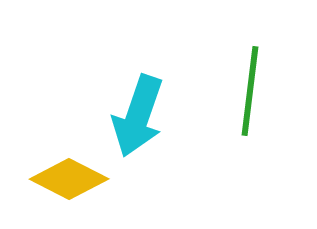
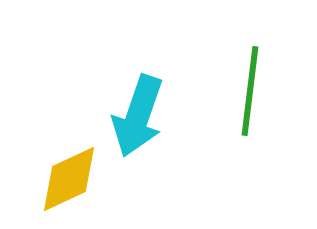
yellow diamond: rotated 52 degrees counterclockwise
